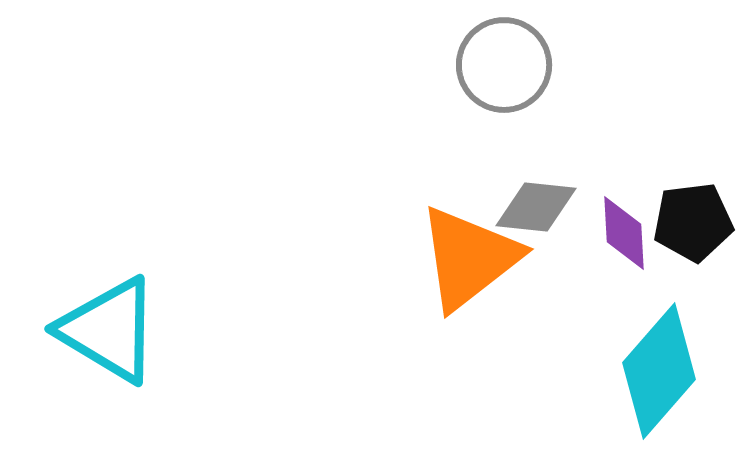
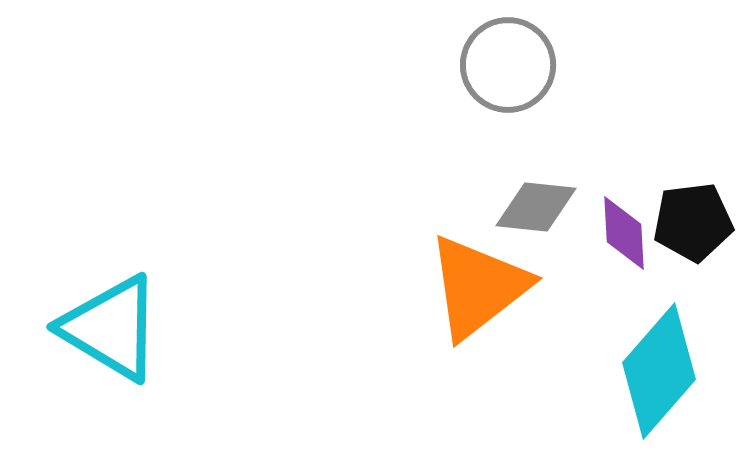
gray circle: moved 4 px right
orange triangle: moved 9 px right, 29 px down
cyan triangle: moved 2 px right, 2 px up
